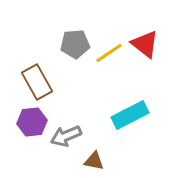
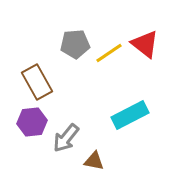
gray arrow: moved 2 px down; rotated 28 degrees counterclockwise
